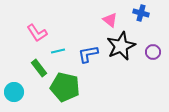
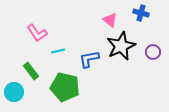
blue L-shape: moved 1 px right, 5 px down
green rectangle: moved 8 px left, 3 px down
